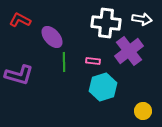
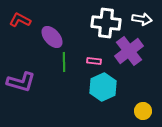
pink rectangle: moved 1 px right
purple L-shape: moved 2 px right, 7 px down
cyan hexagon: rotated 8 degrees counterclockwise
